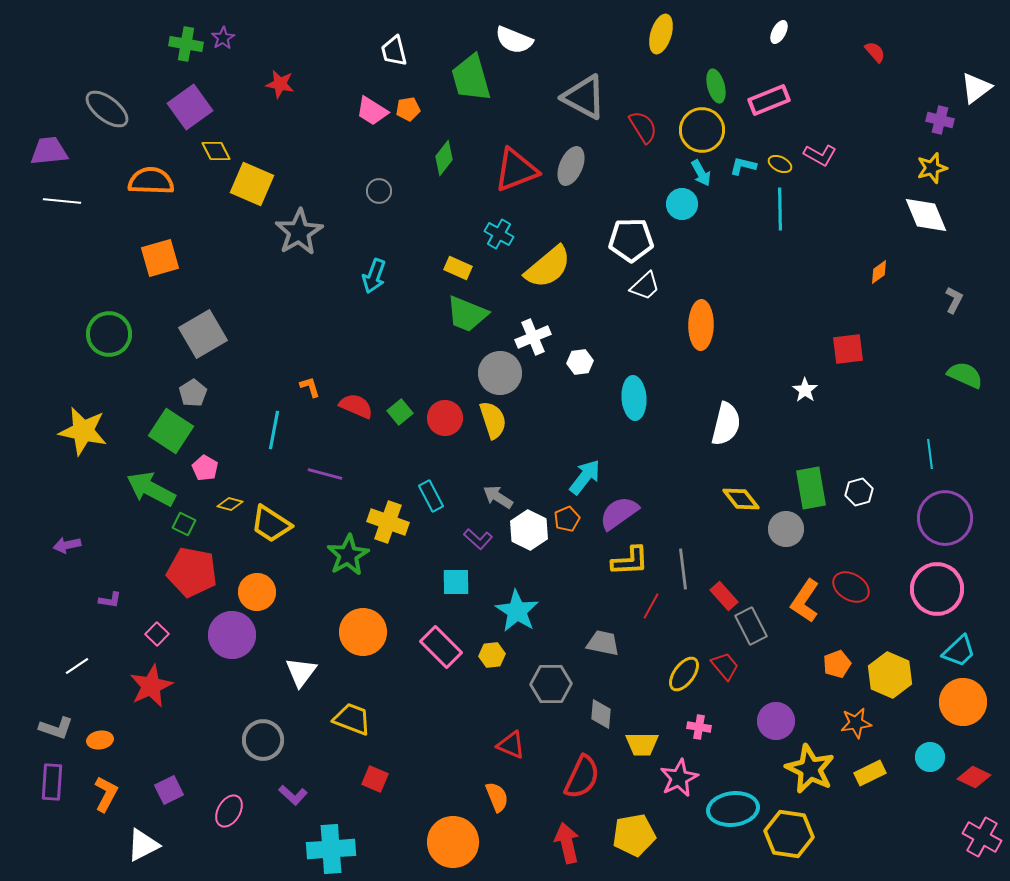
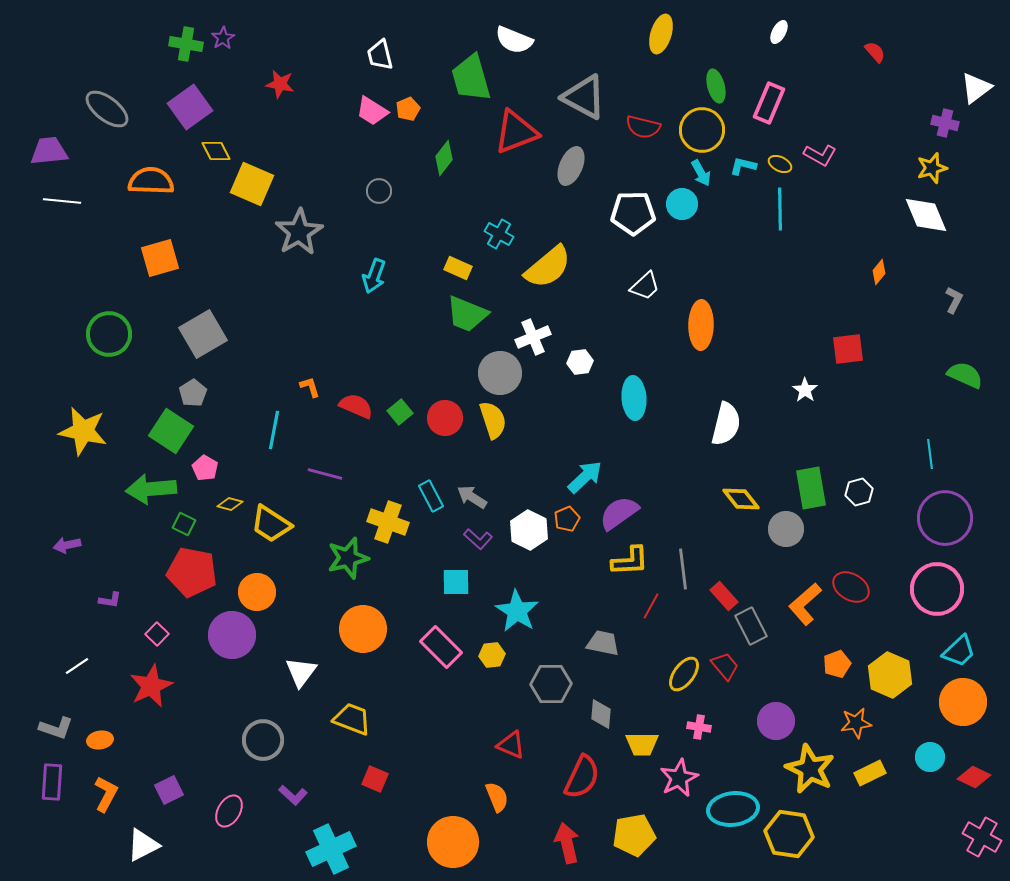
white trapezoid at (394, 51): moved 14 px left, 4 px down
pink rectangle at (769, 100): moved 3 px down; rotated 45 degrees counterclockwise
orange pentagon at (408, 109): rotated 15 degrees counterclockwise
purple cross at (940, 120): moved 5 px right, 3 px down
red semicircle at (643, 127): rotated 136 degrees clockwise
red triangle at (516, 170): moved 38 px up
white pentagon at (631, 240): moved 2 px right, 27 px up
orange diamond at (879, 272): rotated 15 degrees counterclockwise
cyan arrow at (585, 477): rotated 9 degrees clockwise
green arrow at (151, 489): rotated 33 degrees counterclockwise
gray arrow at (498, 497): moved 26 px left
green star at (348, 555): moved 3 px down; rotated 15 degrees clockwise
orange L-shape at (805, 601): moved 3 px down; rotated 15 degrees clockwise
orange circle at (363, 632): moved 3 px up
cyan cross at (331, 849): rotated 21 degrees counterclockwise
